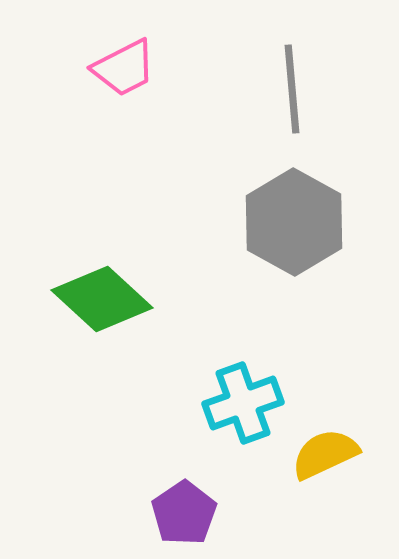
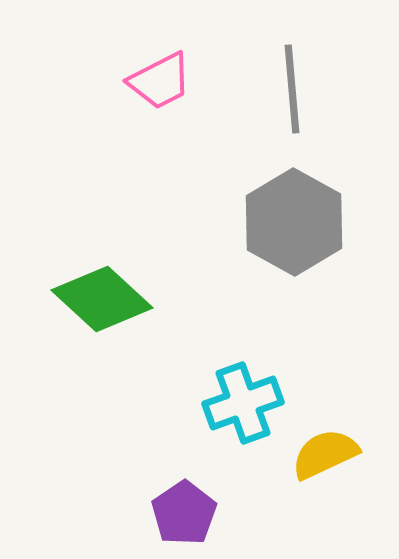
pink trapezoid: moved 36 px right, 13 px down
